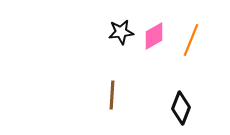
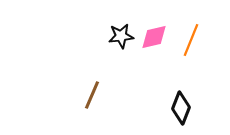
black star: moved 4 px down
pink diamond: moved 1 px down; rotated 16 degrees clockwise
brown line: moved 20 px left; rotated 20 degrees clockwise
